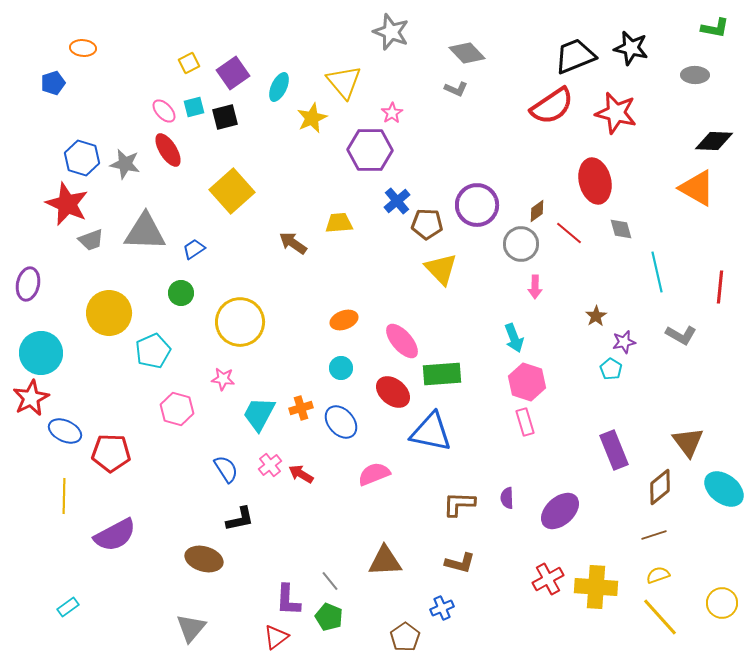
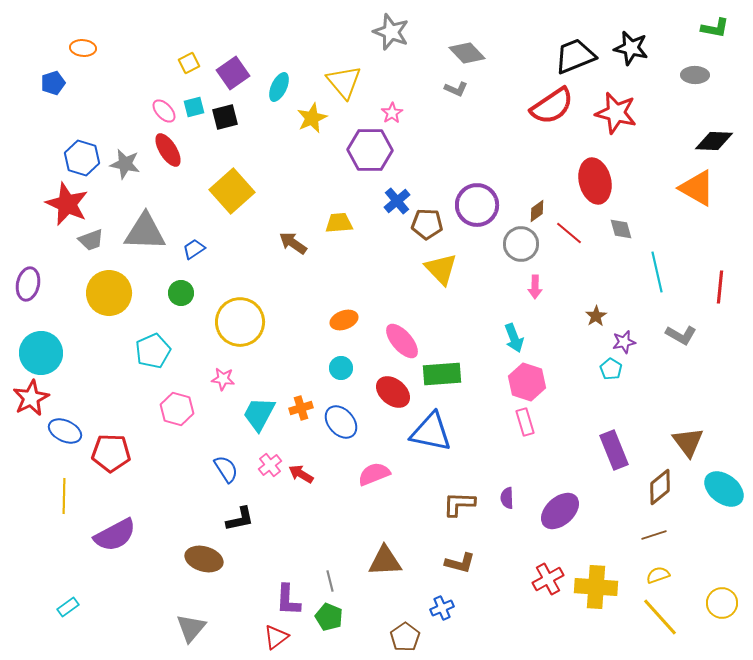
yellow circle at (109, 313): moved 20 px up
gray line at (330, 581): rotated 25 degrees clockwise
